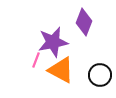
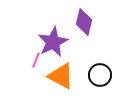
purple diamond: rotated 8 degrees counterclockwise
purple star: rotated 16 degrees counterclockwise
orange triangle: moved 6 px down
